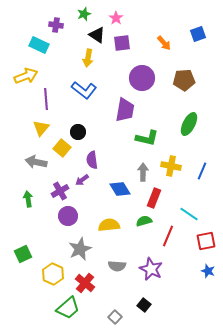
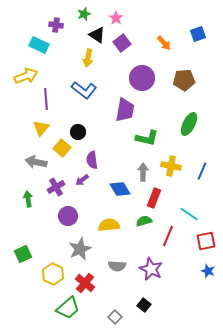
purple square at (122, 43): rotated 30 degrees counterclockwise
purple cross at (60, 191): moved 4 px left, 4 px up
